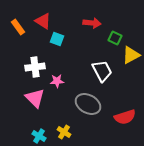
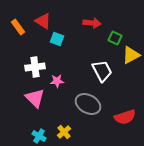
yellow cross: rotated 16 degrees clockwise
